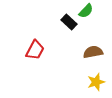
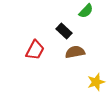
black rectangle: moved 5 px left, 9 px down
brown semicircle: moved 18 px left
